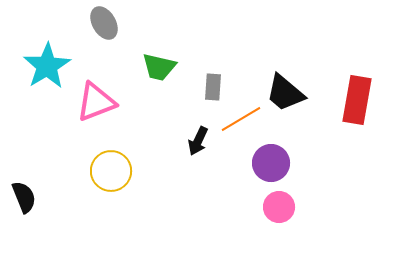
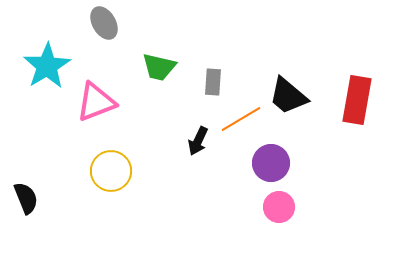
gray rectangle: moved 5 px up
black trapezoid: moved 3 px right, 3 px down
black semicircle: moved 2 px right, 1 px down
